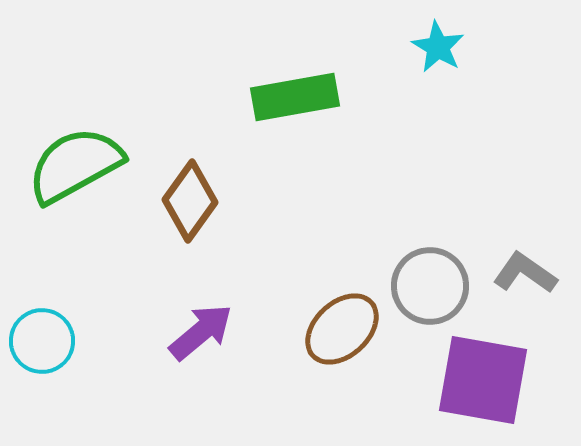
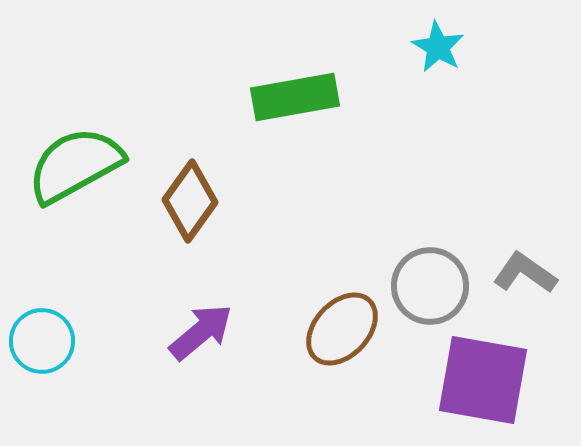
brown ellipse: rotated 4 degrees counterclockwise
